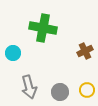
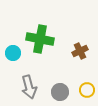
green cross: moved 3 px left, 11 px down
brown cross: moved 5 px left
